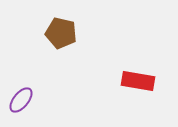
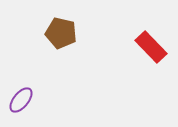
red rectangle: moved 13 px right, 34 px up; rotated 36 degrees clockwise
